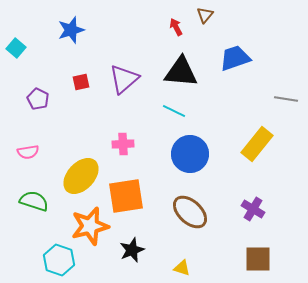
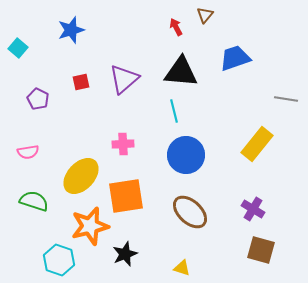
cyan square: moved 2 px right
cyan line: rotated 50 degrees clockwise
blue circle: moved 4 px left, 1 px down
black star: moved 7 px left, 4 px down
brown square: moved 3 px right, 9 px up; rotated 16 degrees clockwise
